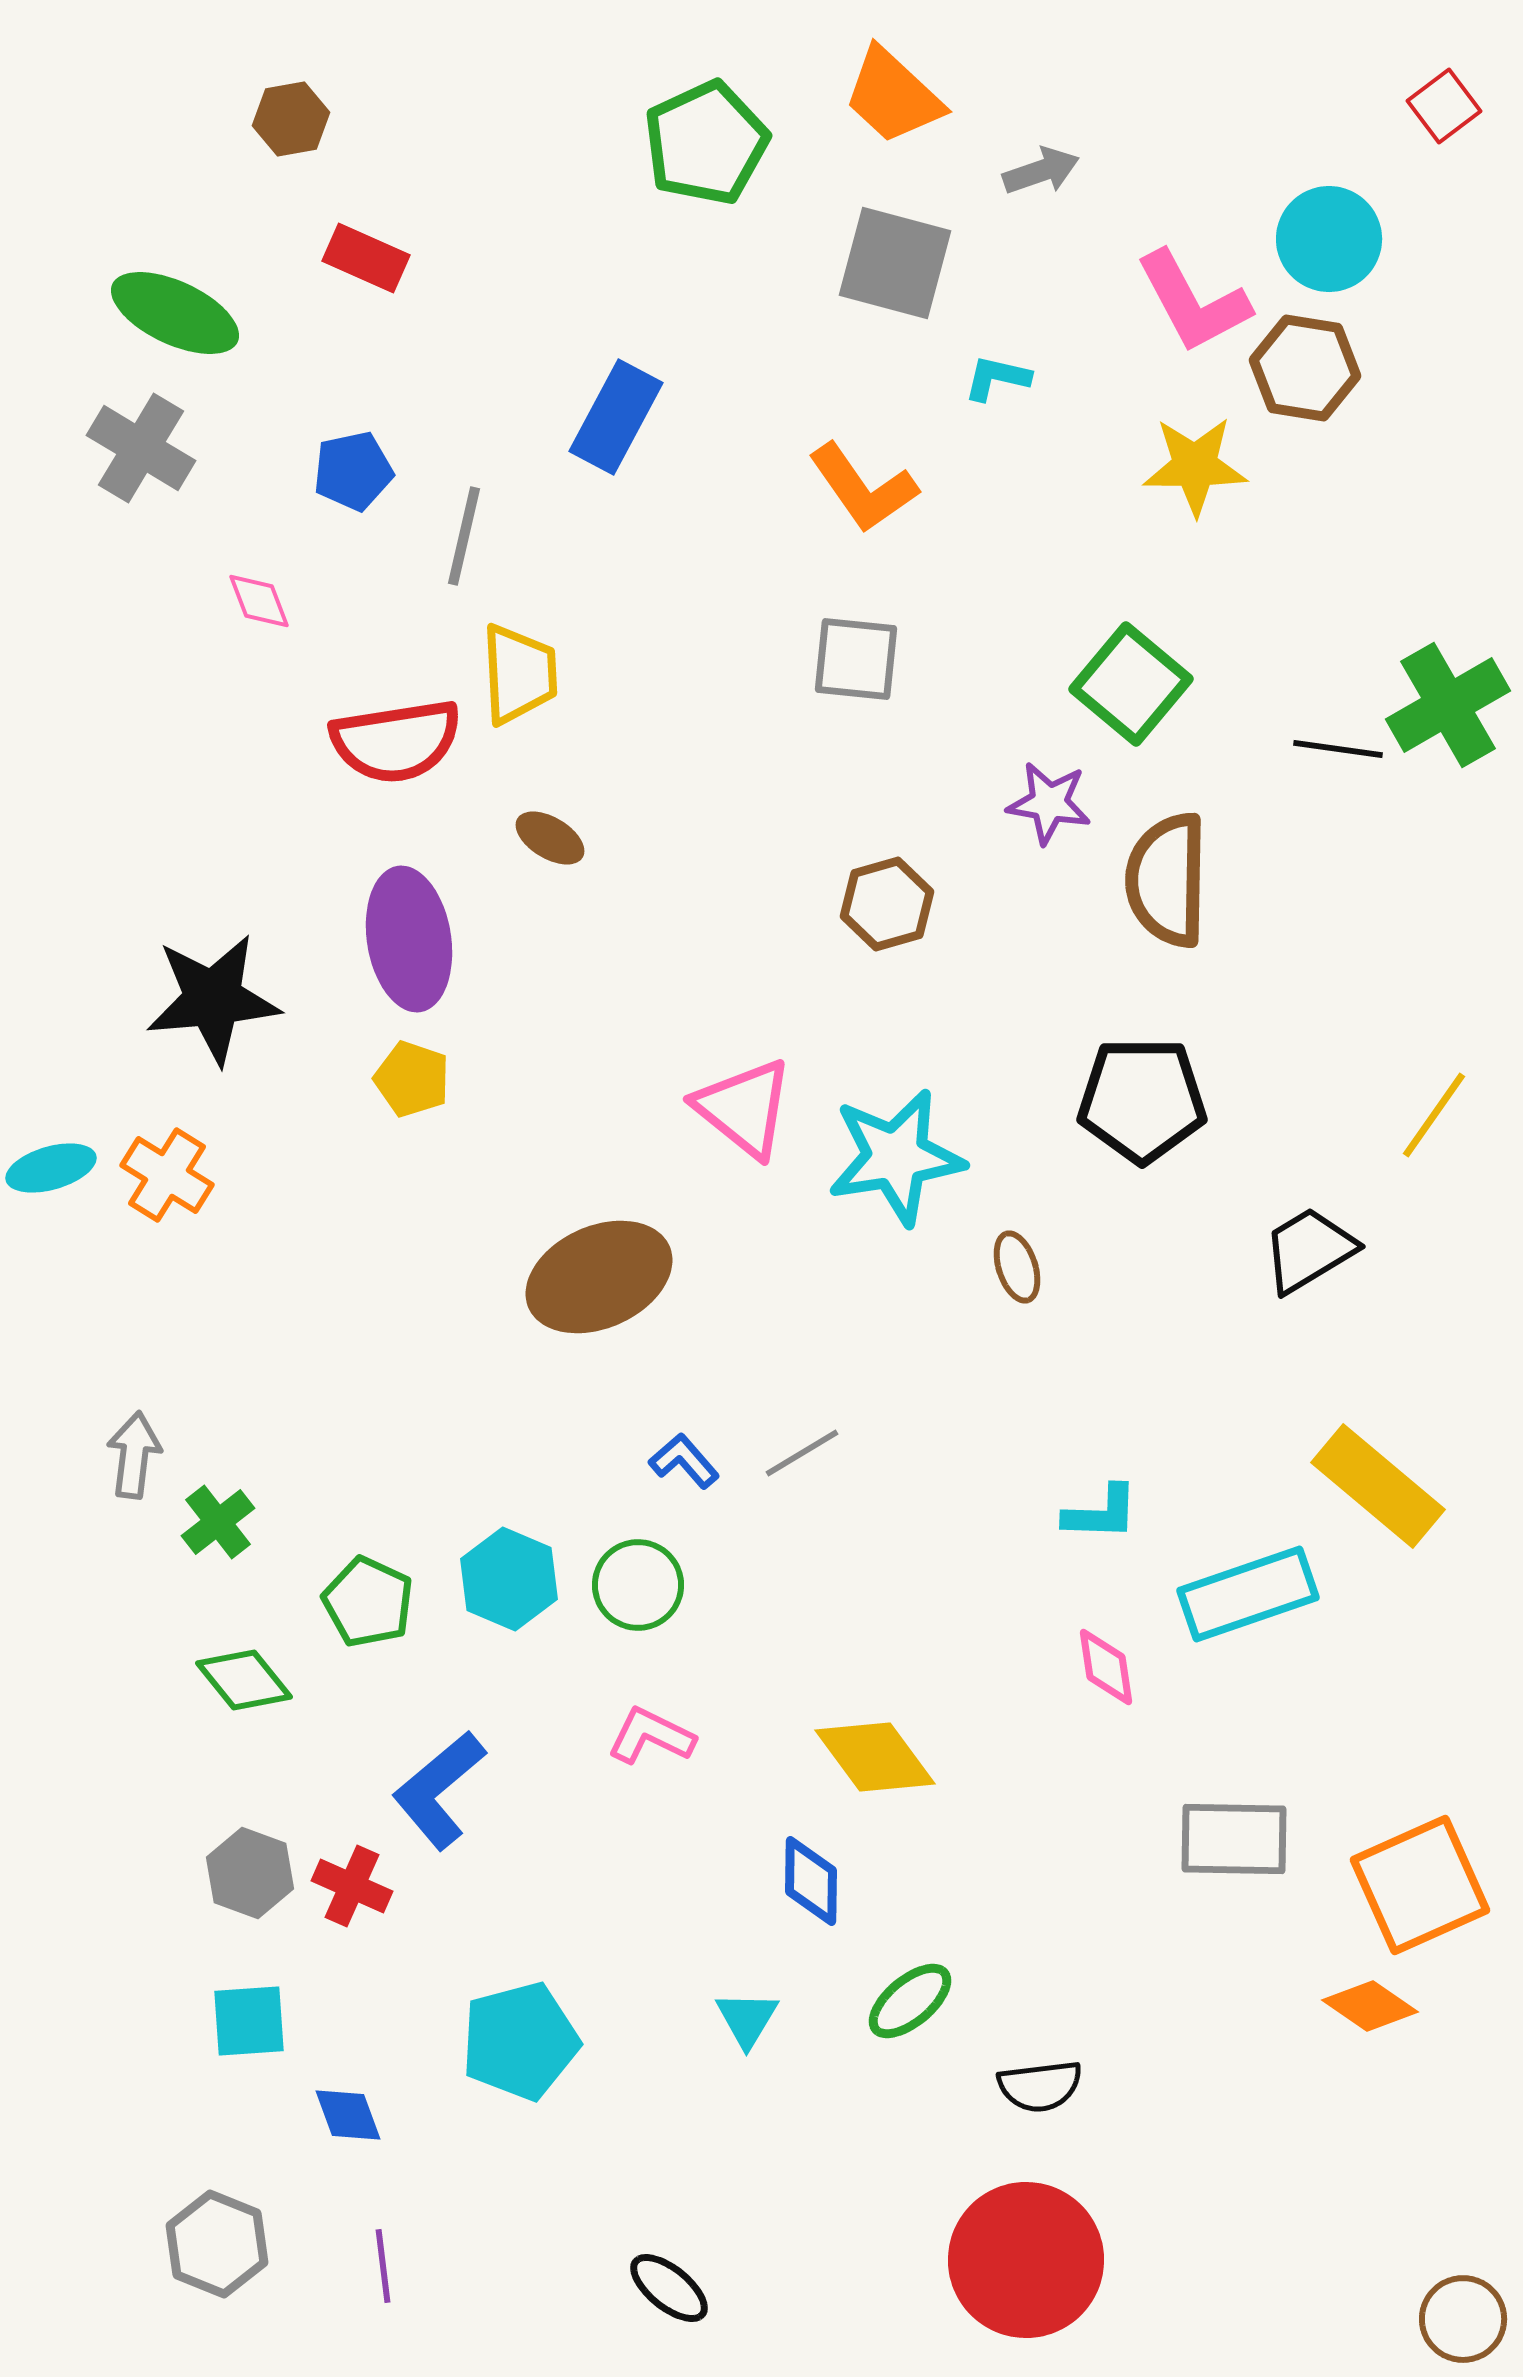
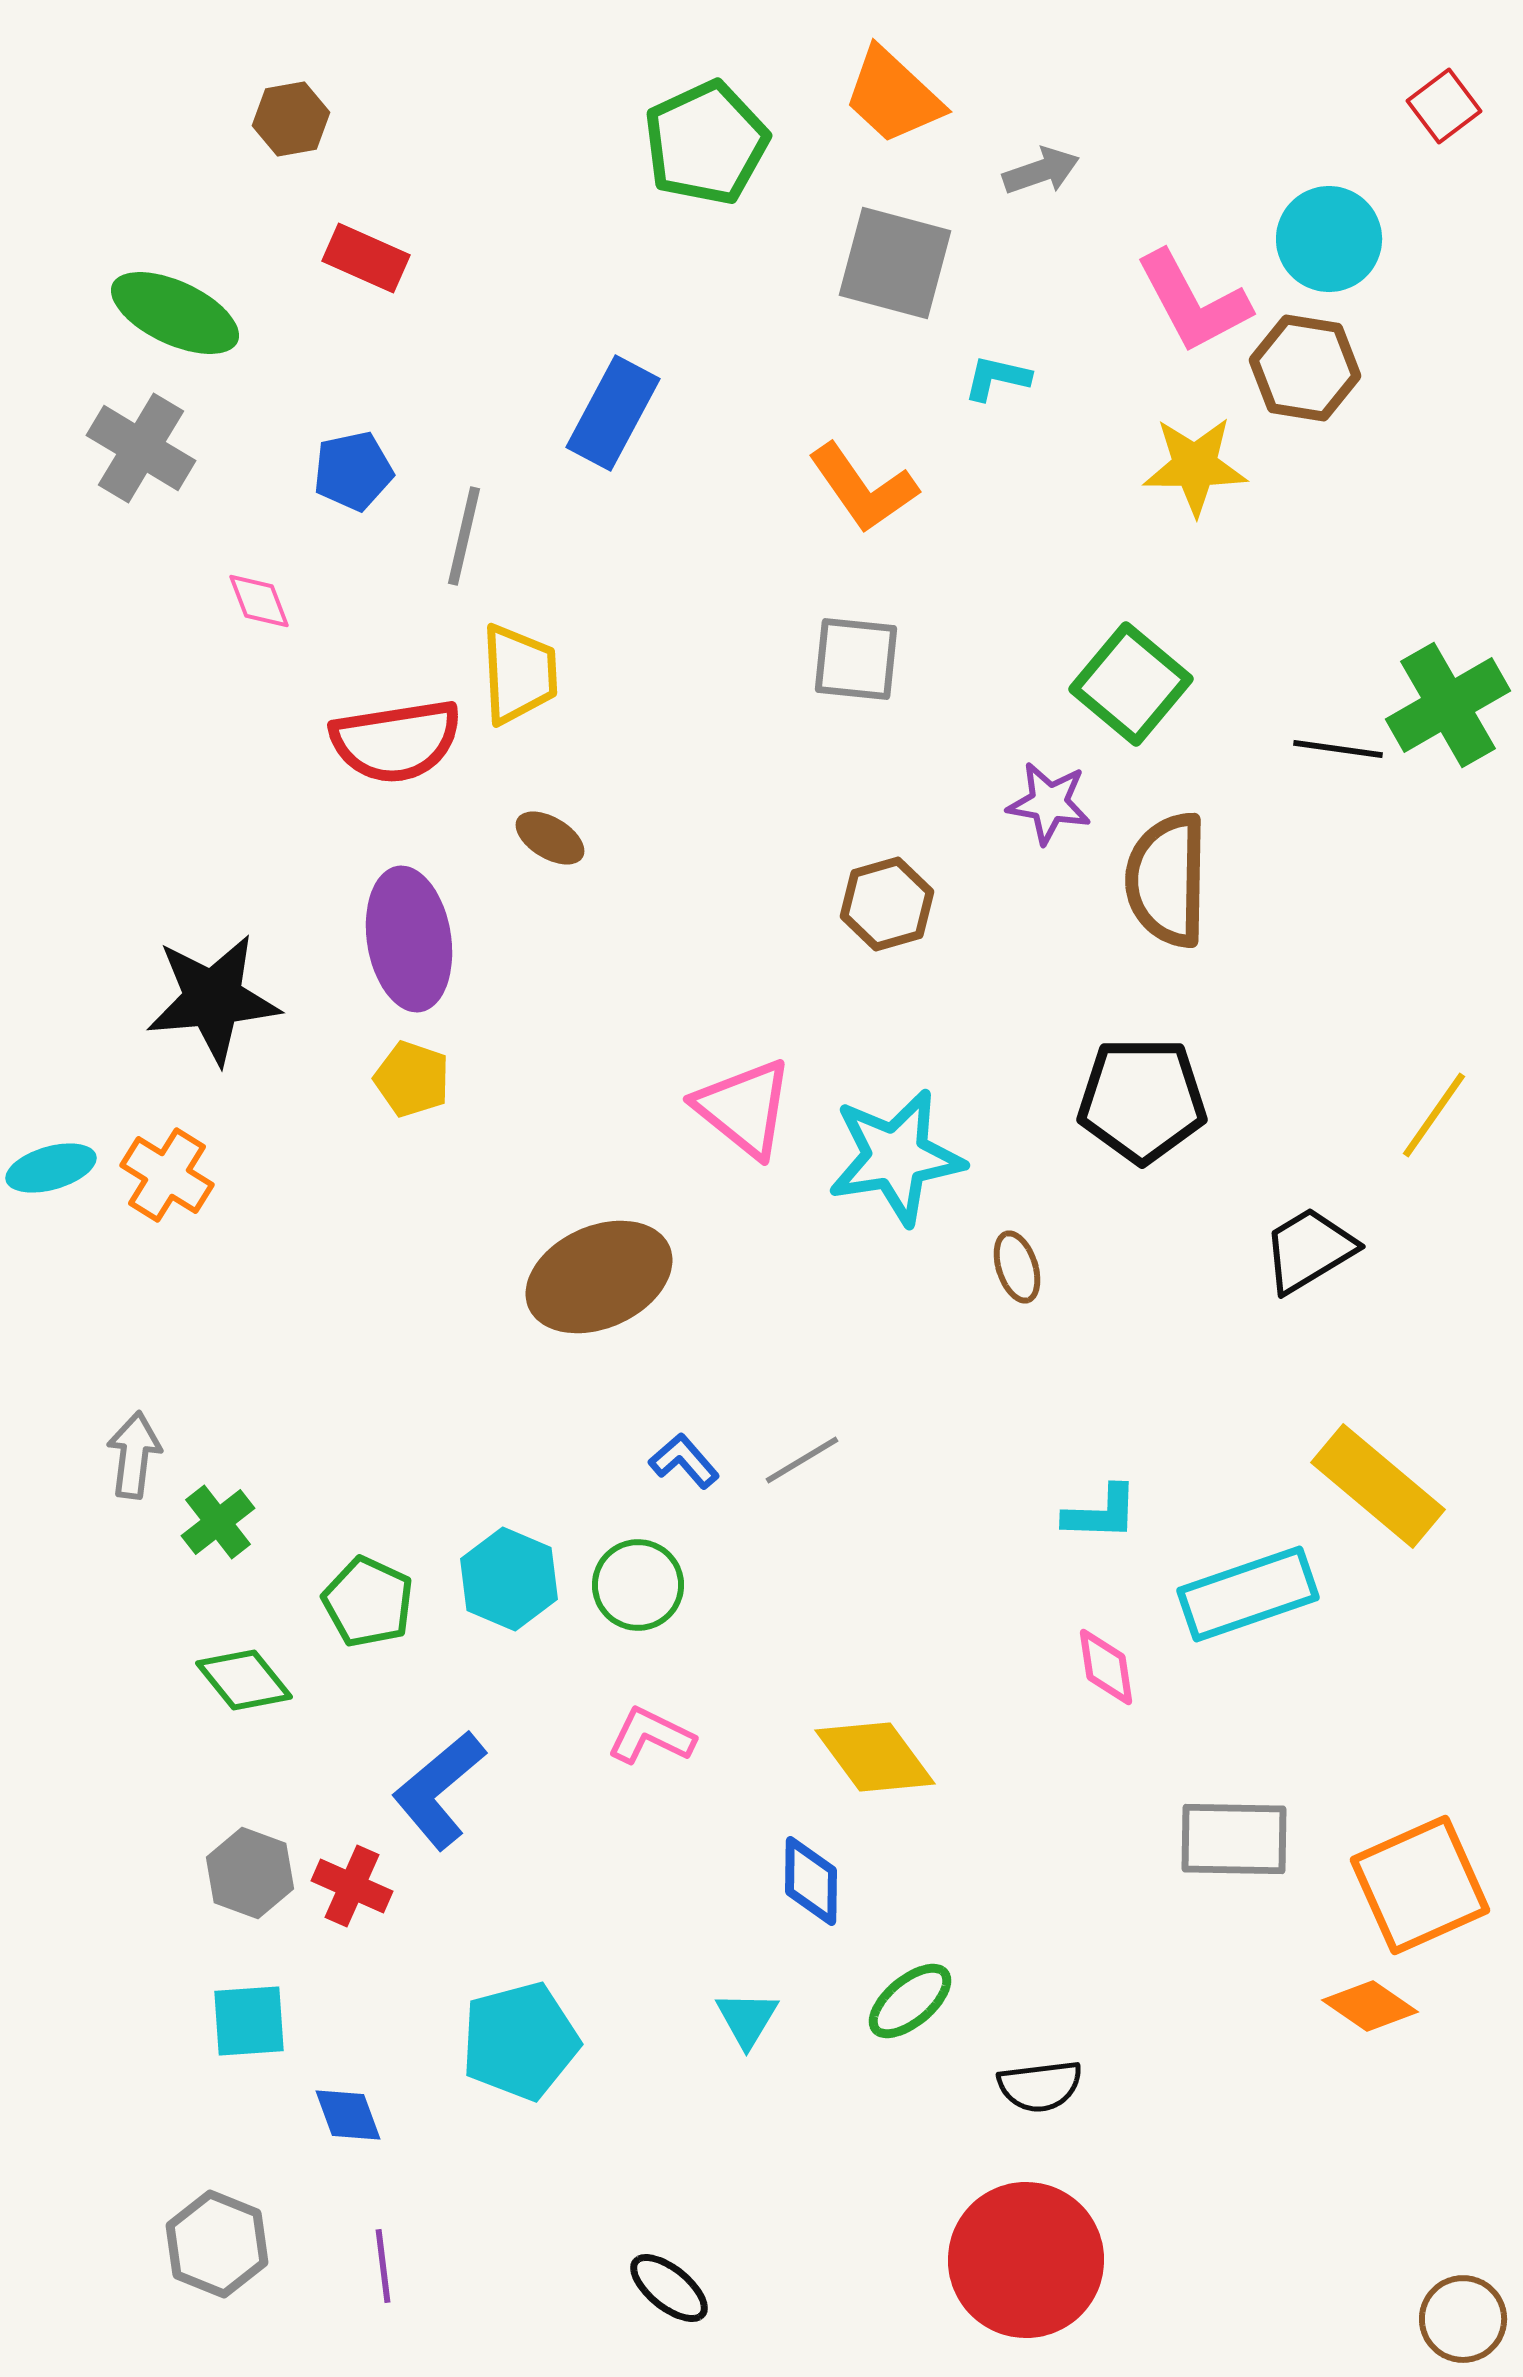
blue rectangle at (616, 417): moved 3 px left, 4 px up
gray line at (802, 1453): moved 7 px down
